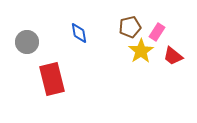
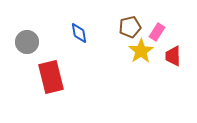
red trapezoid: rotated 50 degrees clockwise
red rectangle: moved 1 px left, 2 px up
